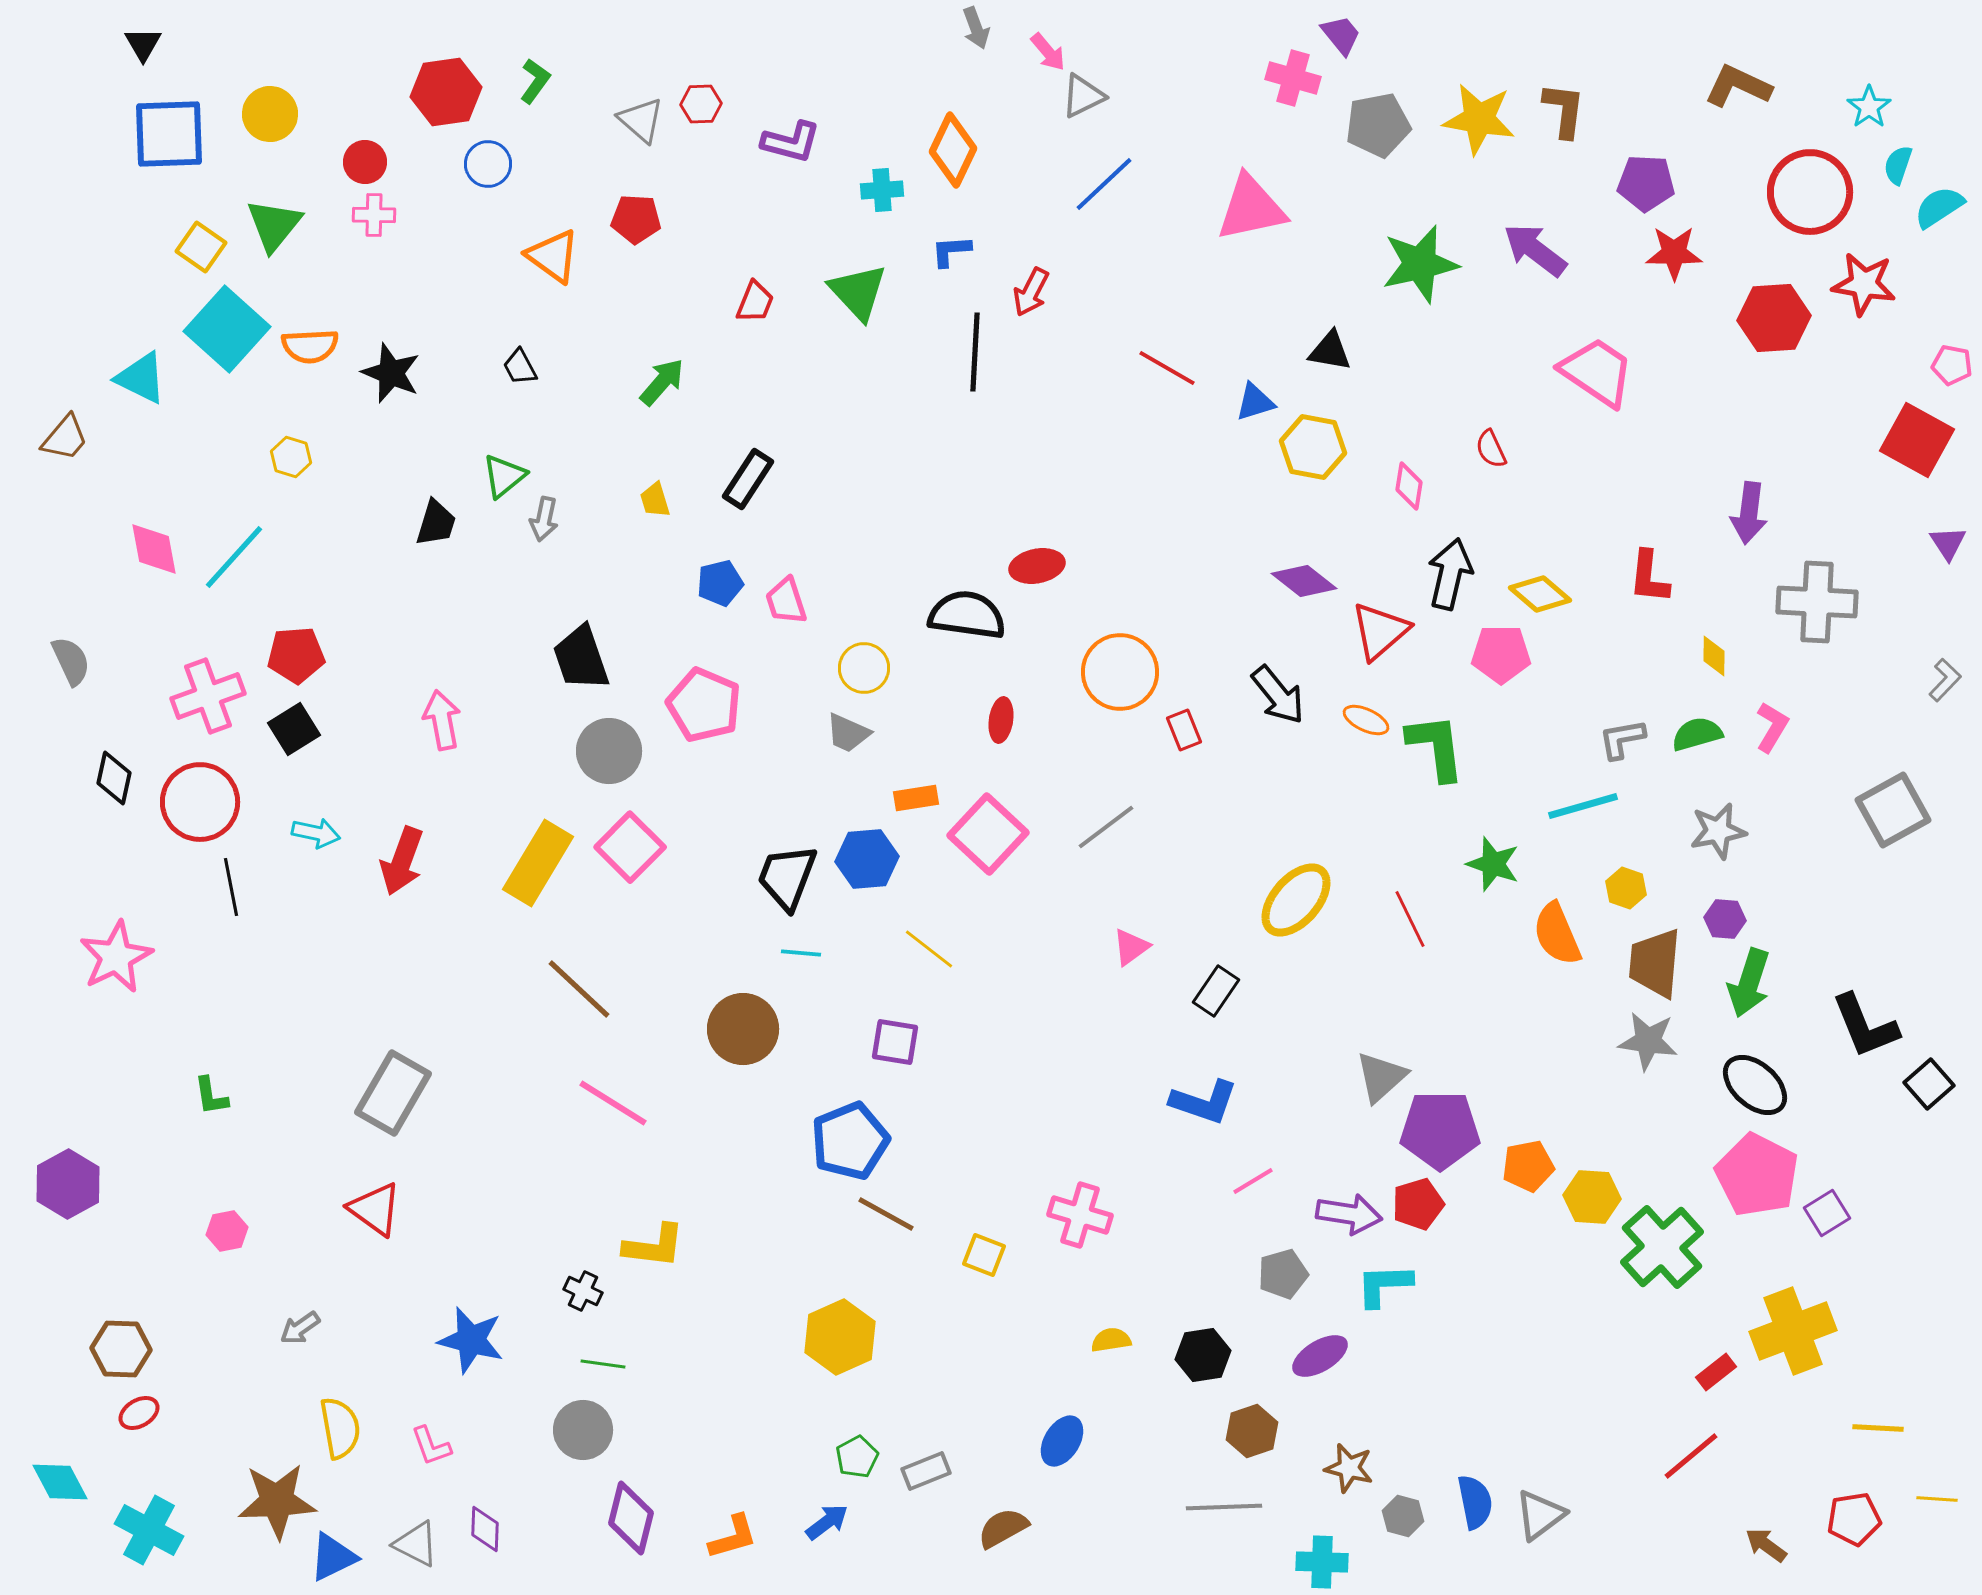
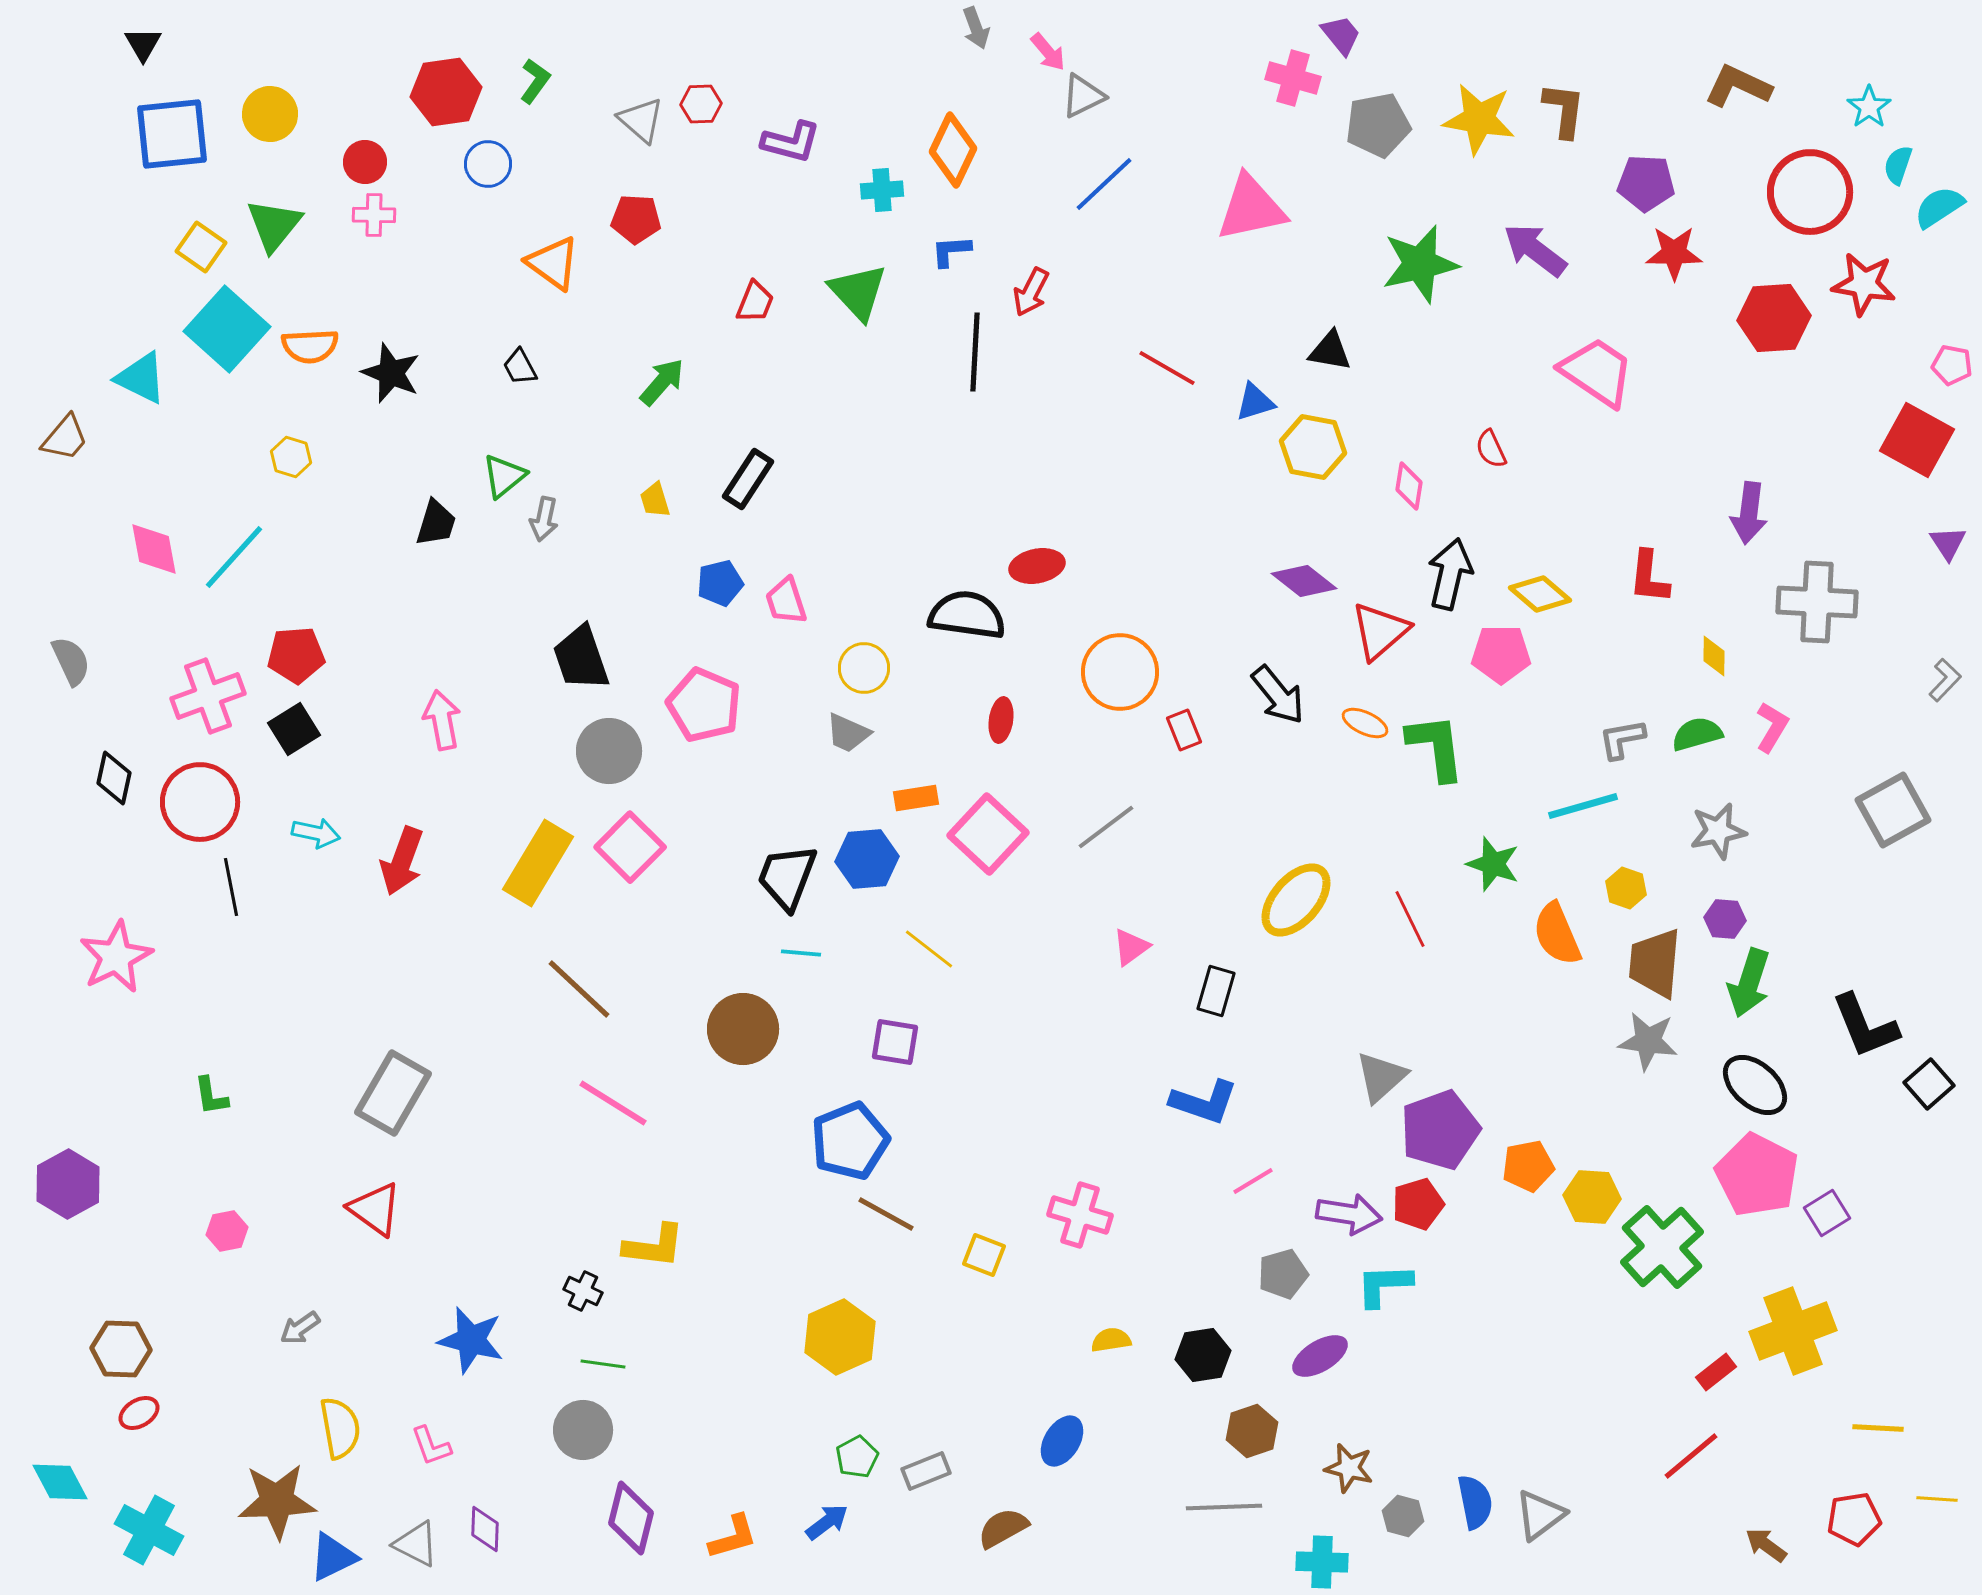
blue square at (169, 134): moved 3 px right; rotated 4 degrees counterclockwise
orange triangle at (553, 256): moved 7 px down
orange ellipse at (1366, 720): moved 1 px left, 3 px down
black rectangle at (1216, 991): rotated 18 degrees counterclockwise
purple pentagon at (1440, 1130): rotated 20 degrees counterclockwise
